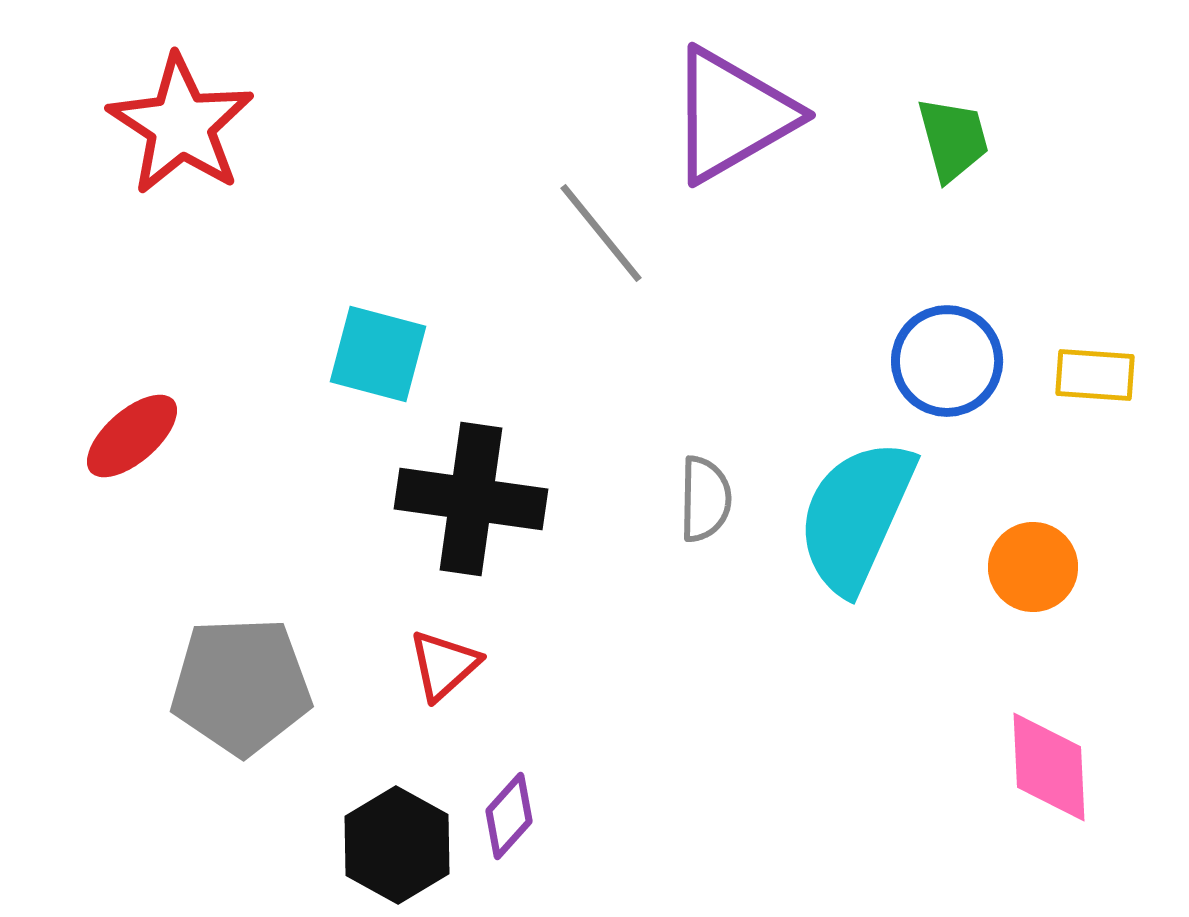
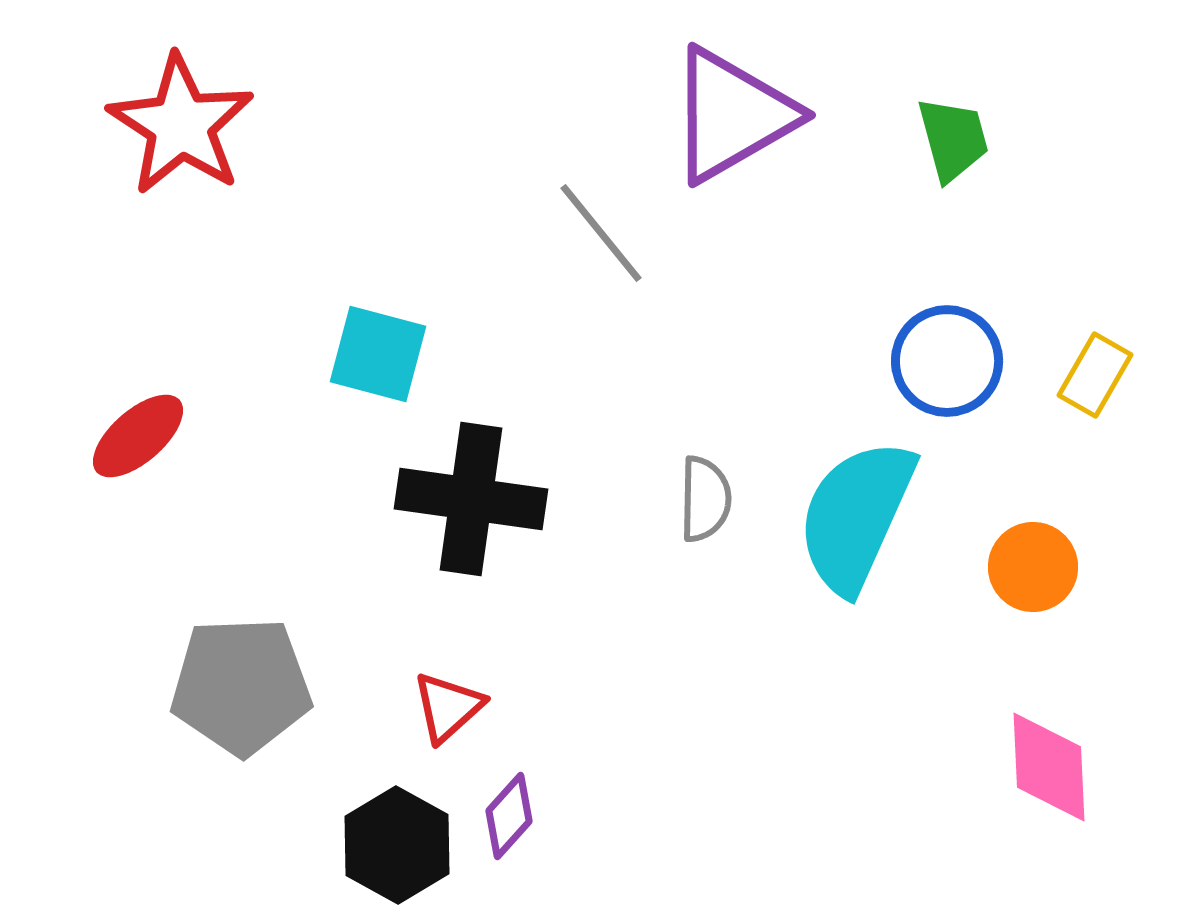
yellow rectangle: rotated 64 degrees counterclockwise
red ellipse: moved 6 px right
red triangle: moved 4 px right, 42 px down
